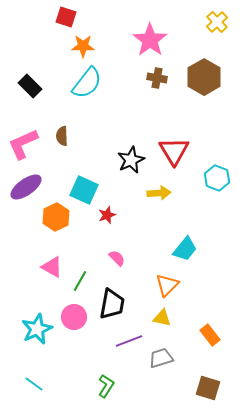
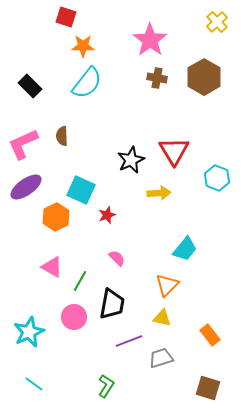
cyan square: moved 3 px left
cyan star: moved 8 px left, 3 px down
